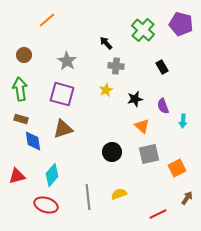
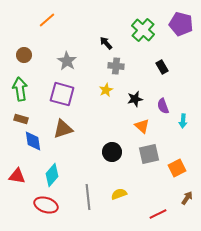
red triangle: rotated 24 degrees clockwise
